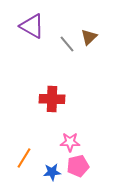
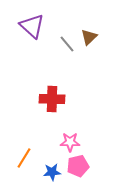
purple triangle: rotated 12 degrees clockwise
